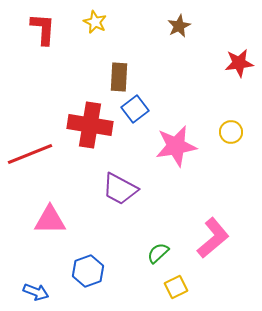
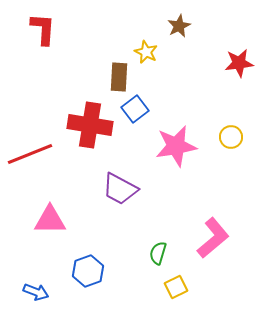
yellow star: moved 51 px right, 30 px down
yellow circle: moved 5 px down
green semicircle: rotated 30 degrees counterclockwise
